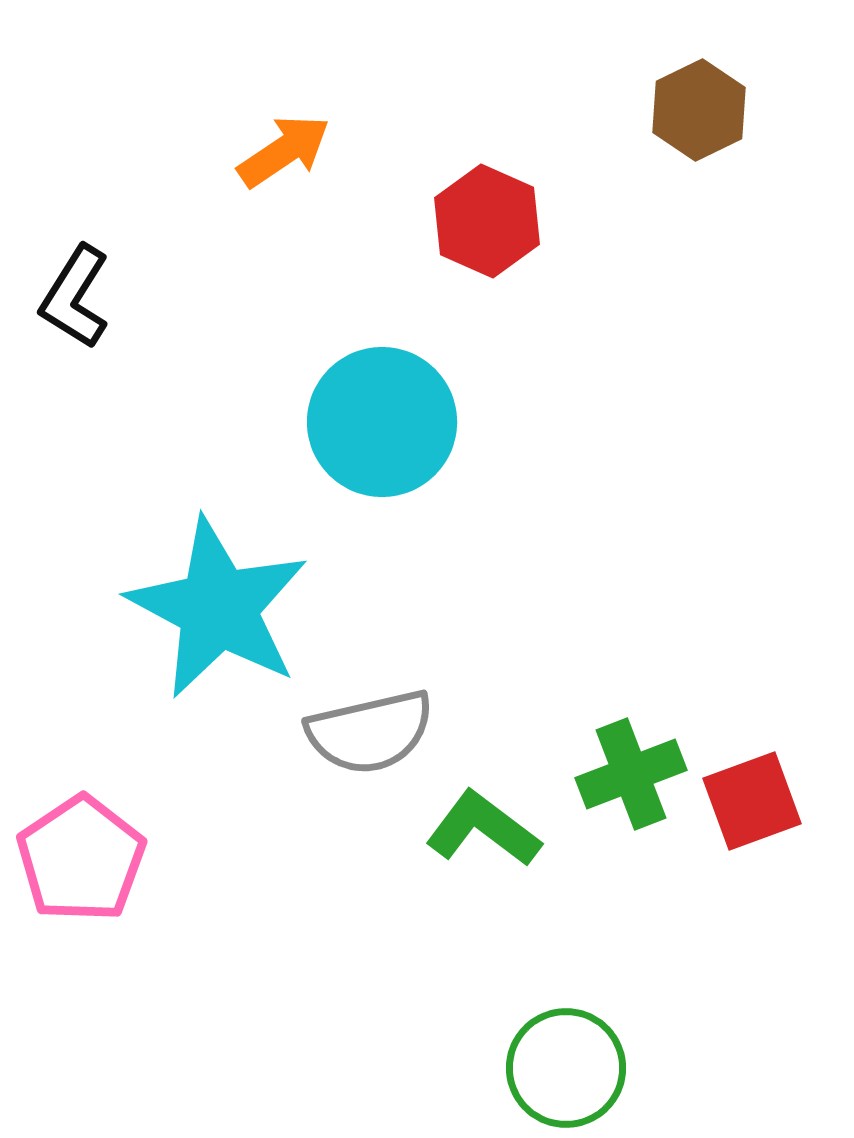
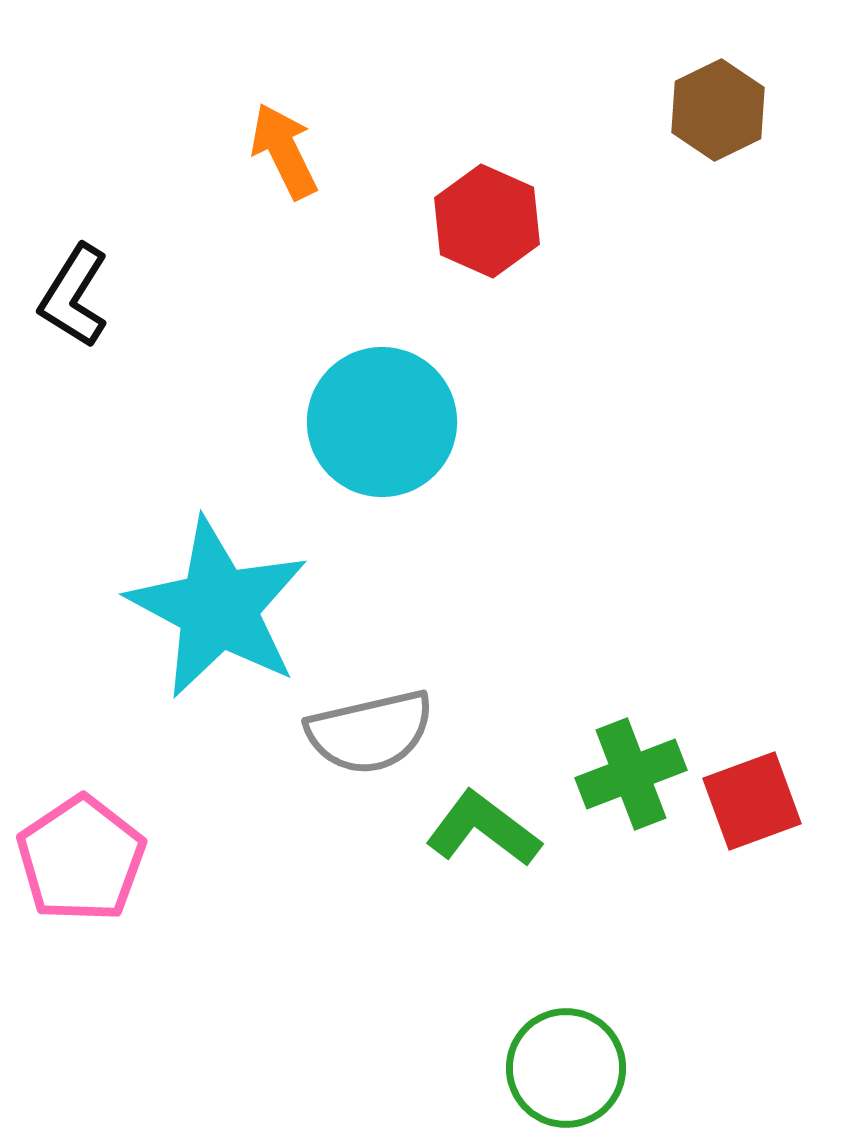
brown hexagon: moved 19 px right
orange arrow: rotated 82 degrees counterclockwise
black L-shape: moved 1 px left, 1 px up
